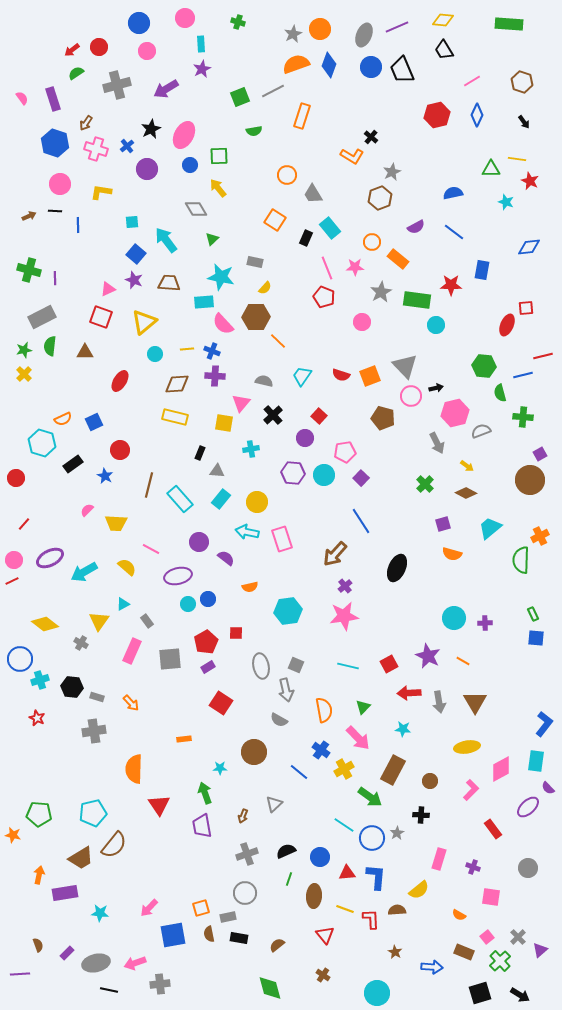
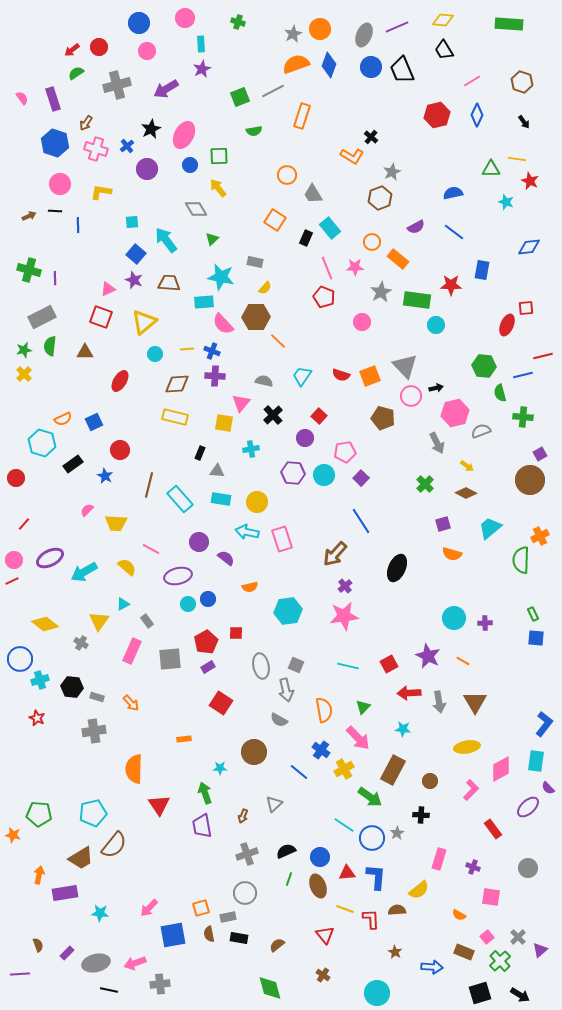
cyan rectangle at (221, 499): rotated 60 degrees clockwise
brown ellipse at (314, 896): moved 4 px right, 10 px up; rotated 25 degrees counterclockwise
